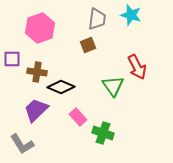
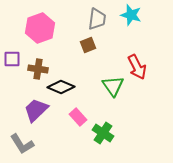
brown cross: moved 1 px right, 3 px up
green cross: rotated 15 degrees clockwise
